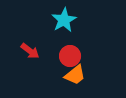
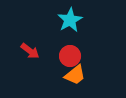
cyan star: moved 6 px right
